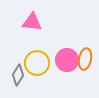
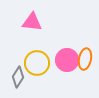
gray diamond: moved 2 px down
